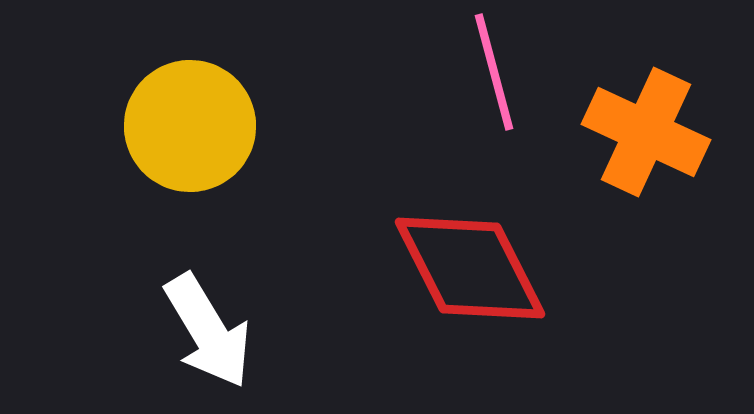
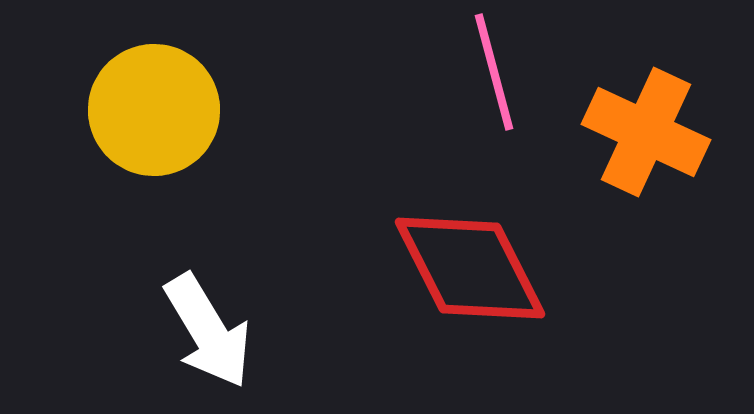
yellow circle: moved 36 px left, 16 px up
